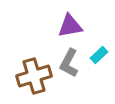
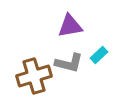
gray L-shape: rotated 104 degrees counterclockwise
